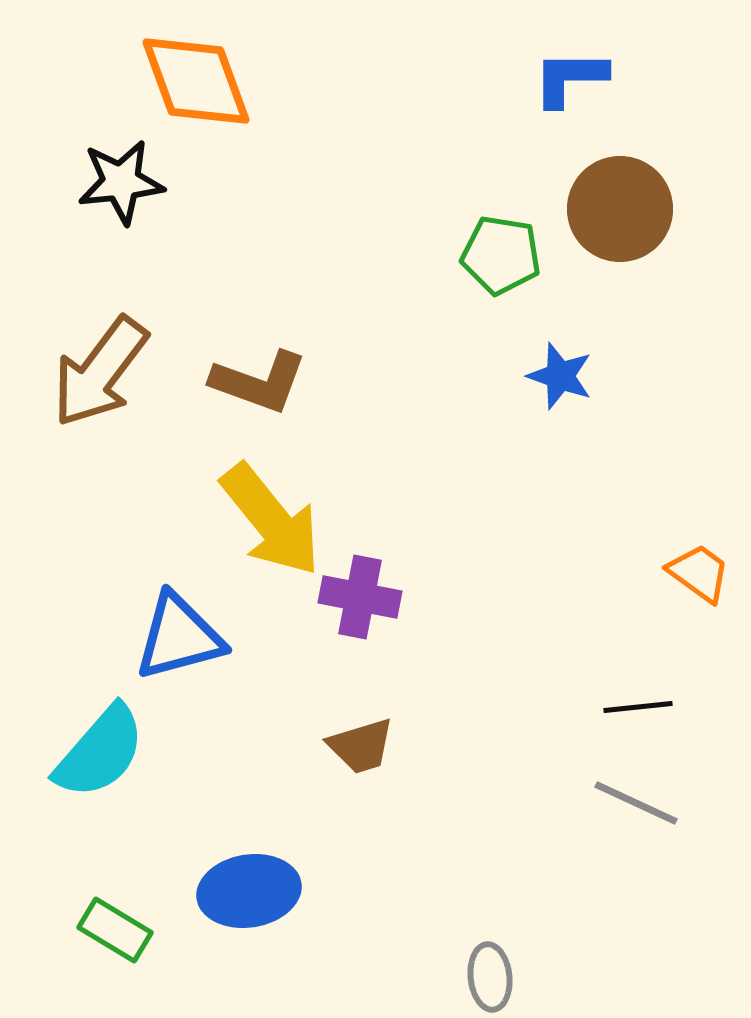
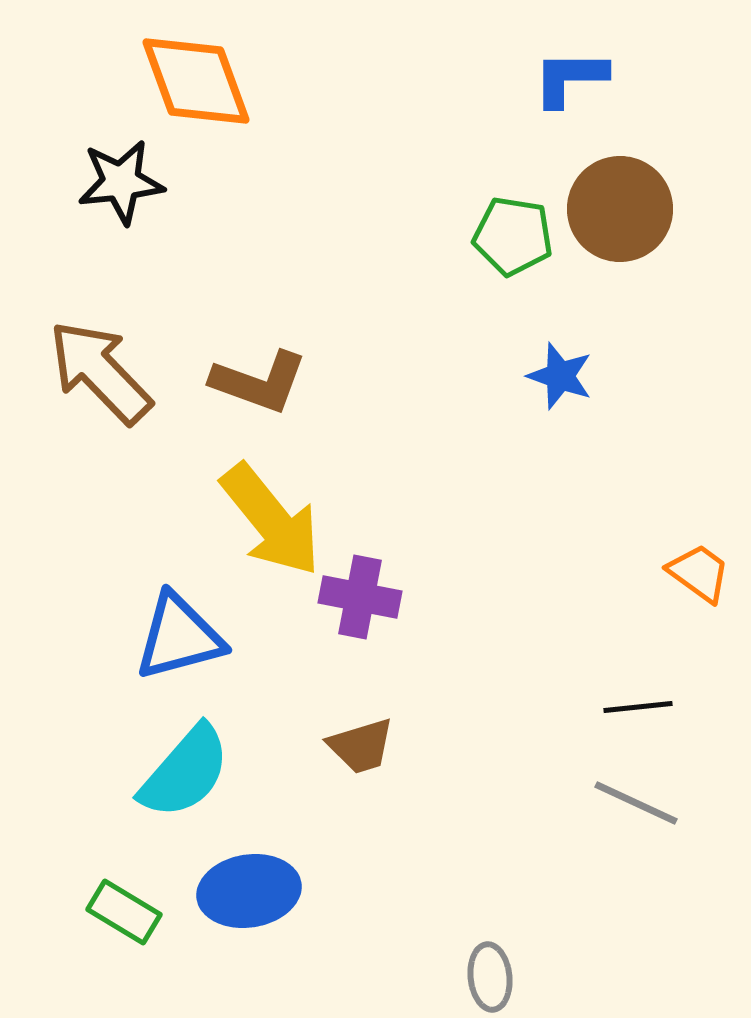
green pentagon: moved 12 px right, 19 px up
brown arrow: rotated 99 degrees clockwise
cyan semicircle: moved 85 px right, 20 px down
green rectangle: moved 9 px right, 18 px up
